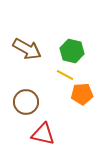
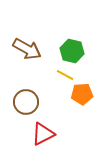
red triangle: rotated 40 degrees counterclockwise
